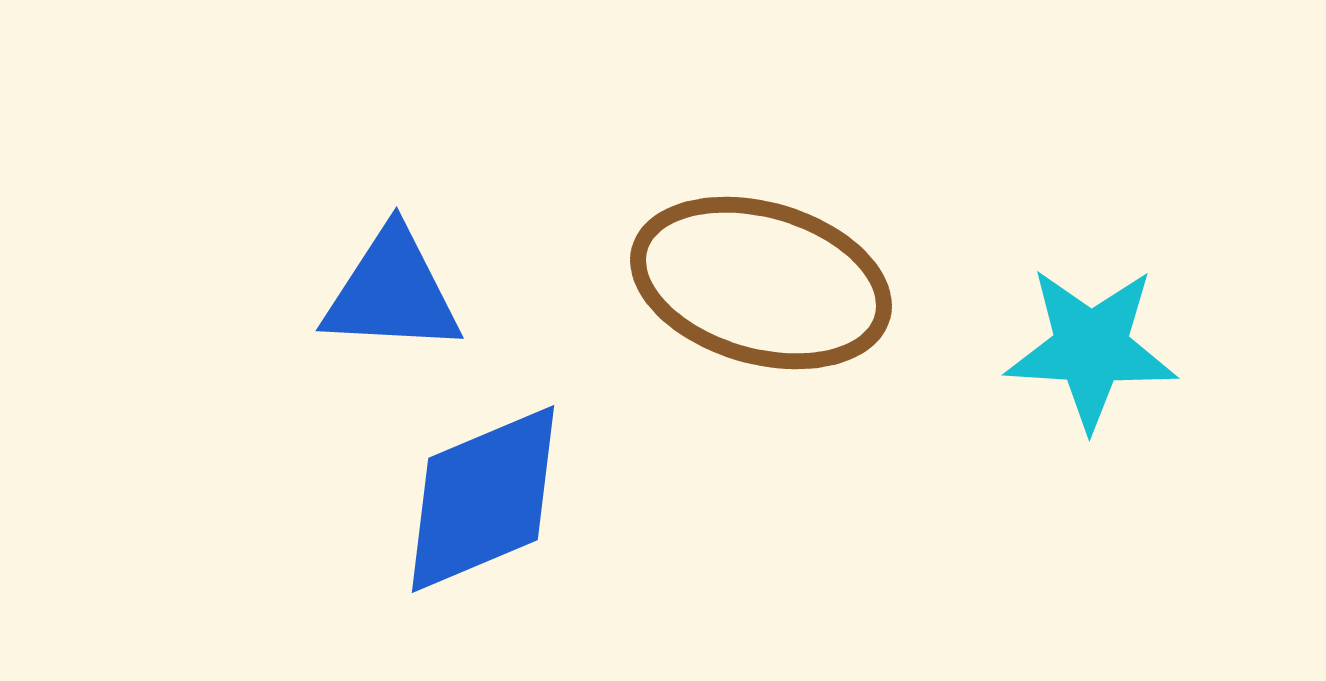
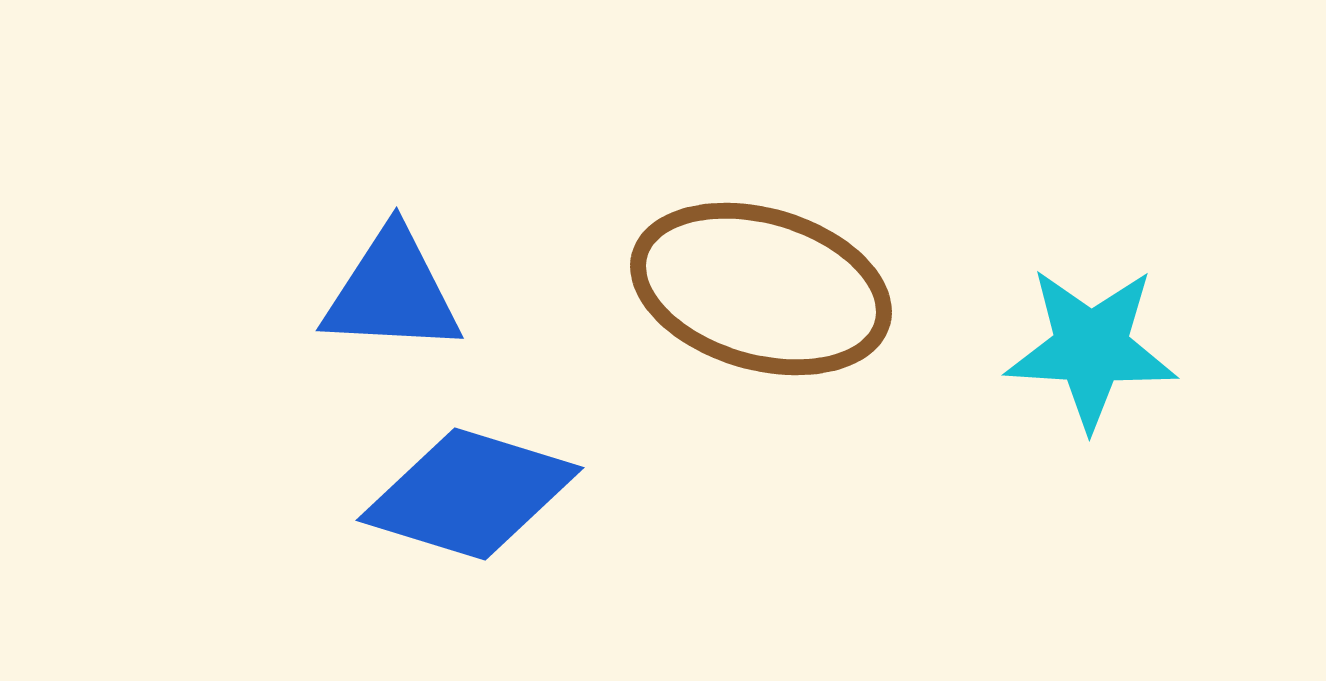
brown ellipse: moved 6 px down
blue diamond: moved 13 px left, 5 px up; rotated 40 degrees clockwise
